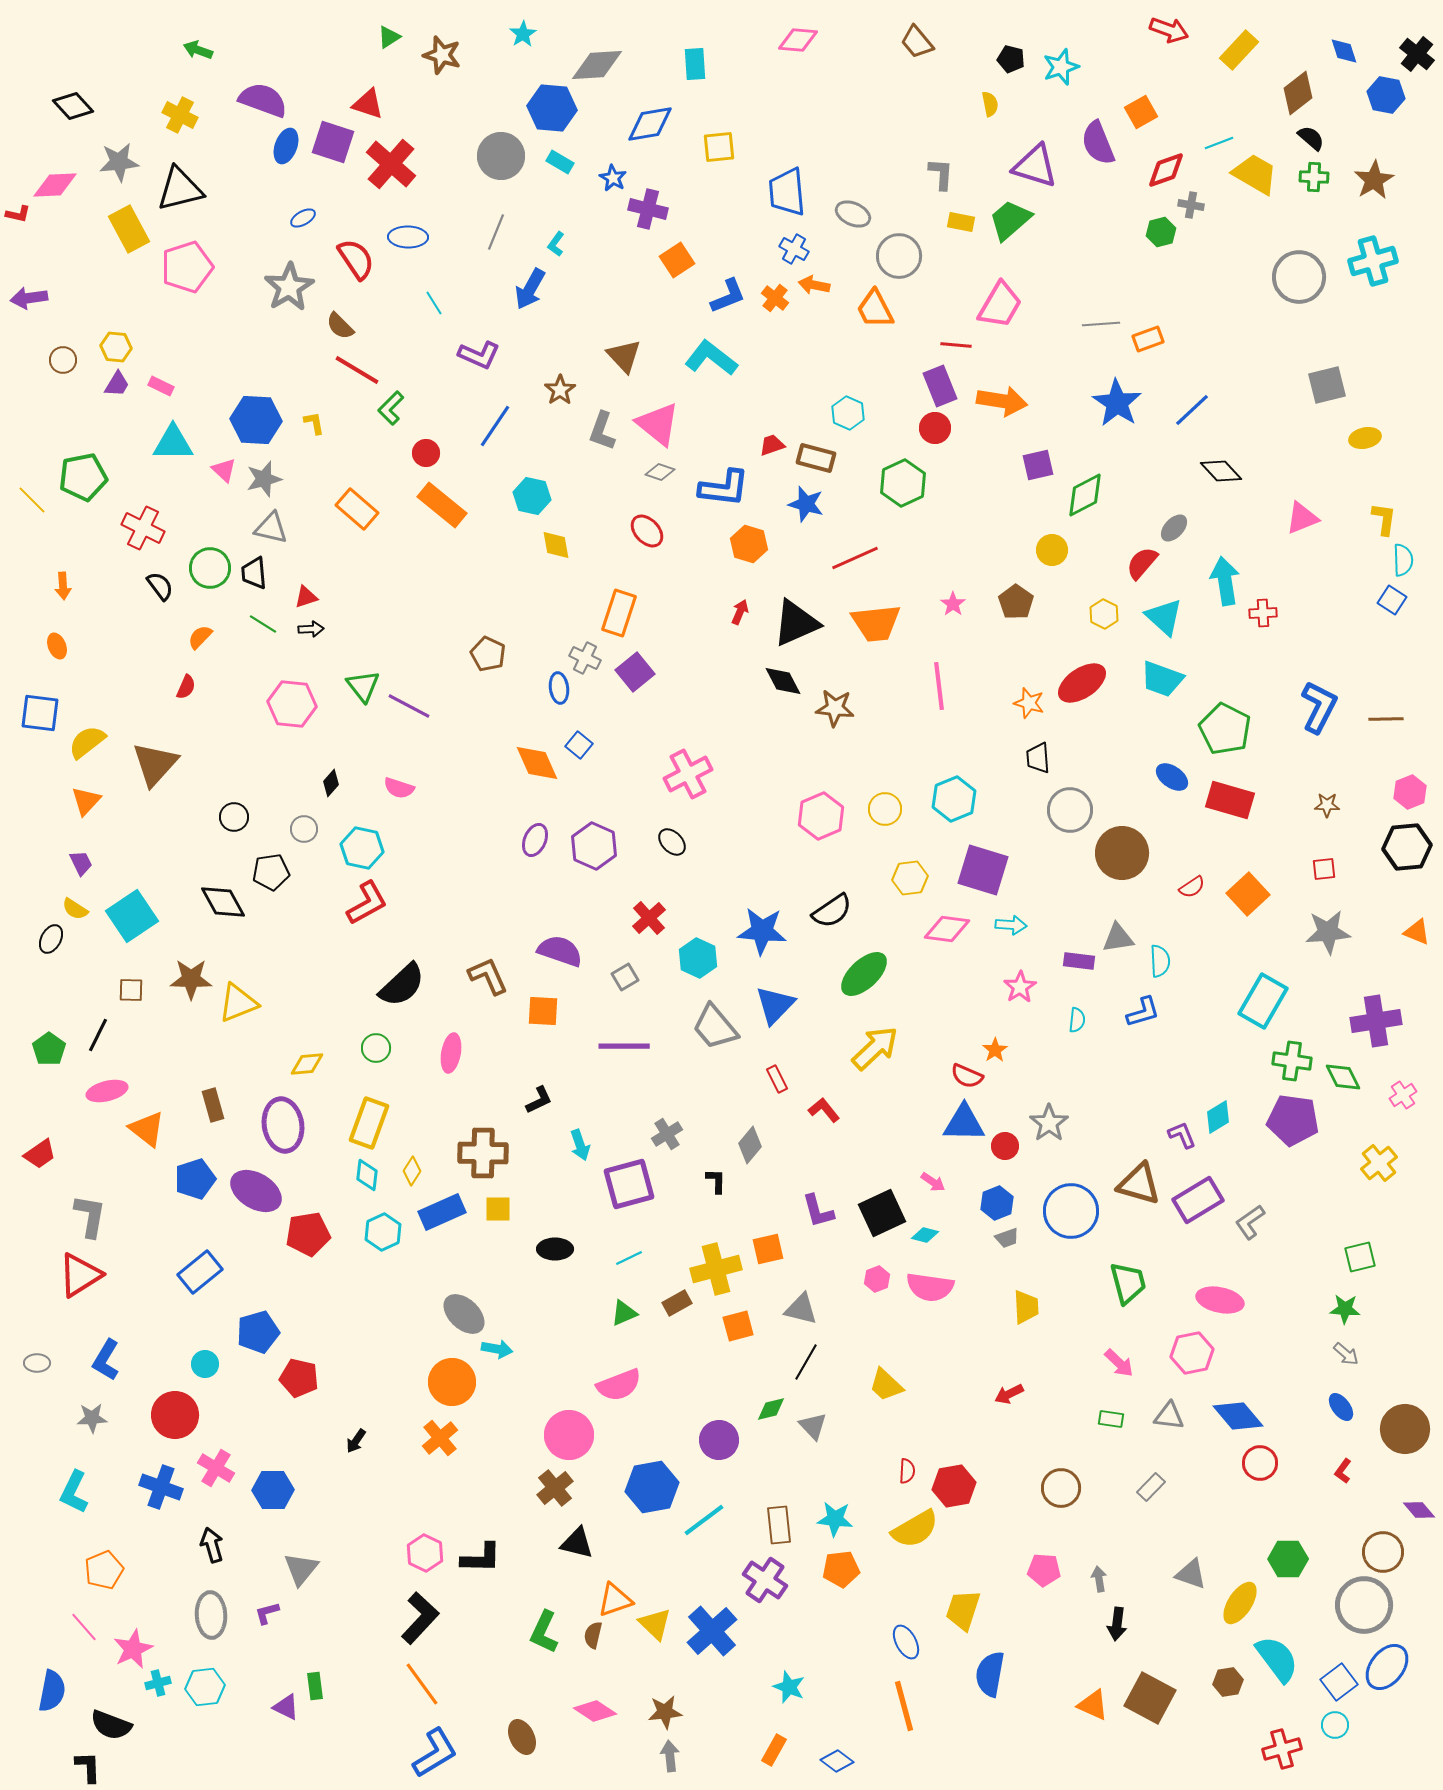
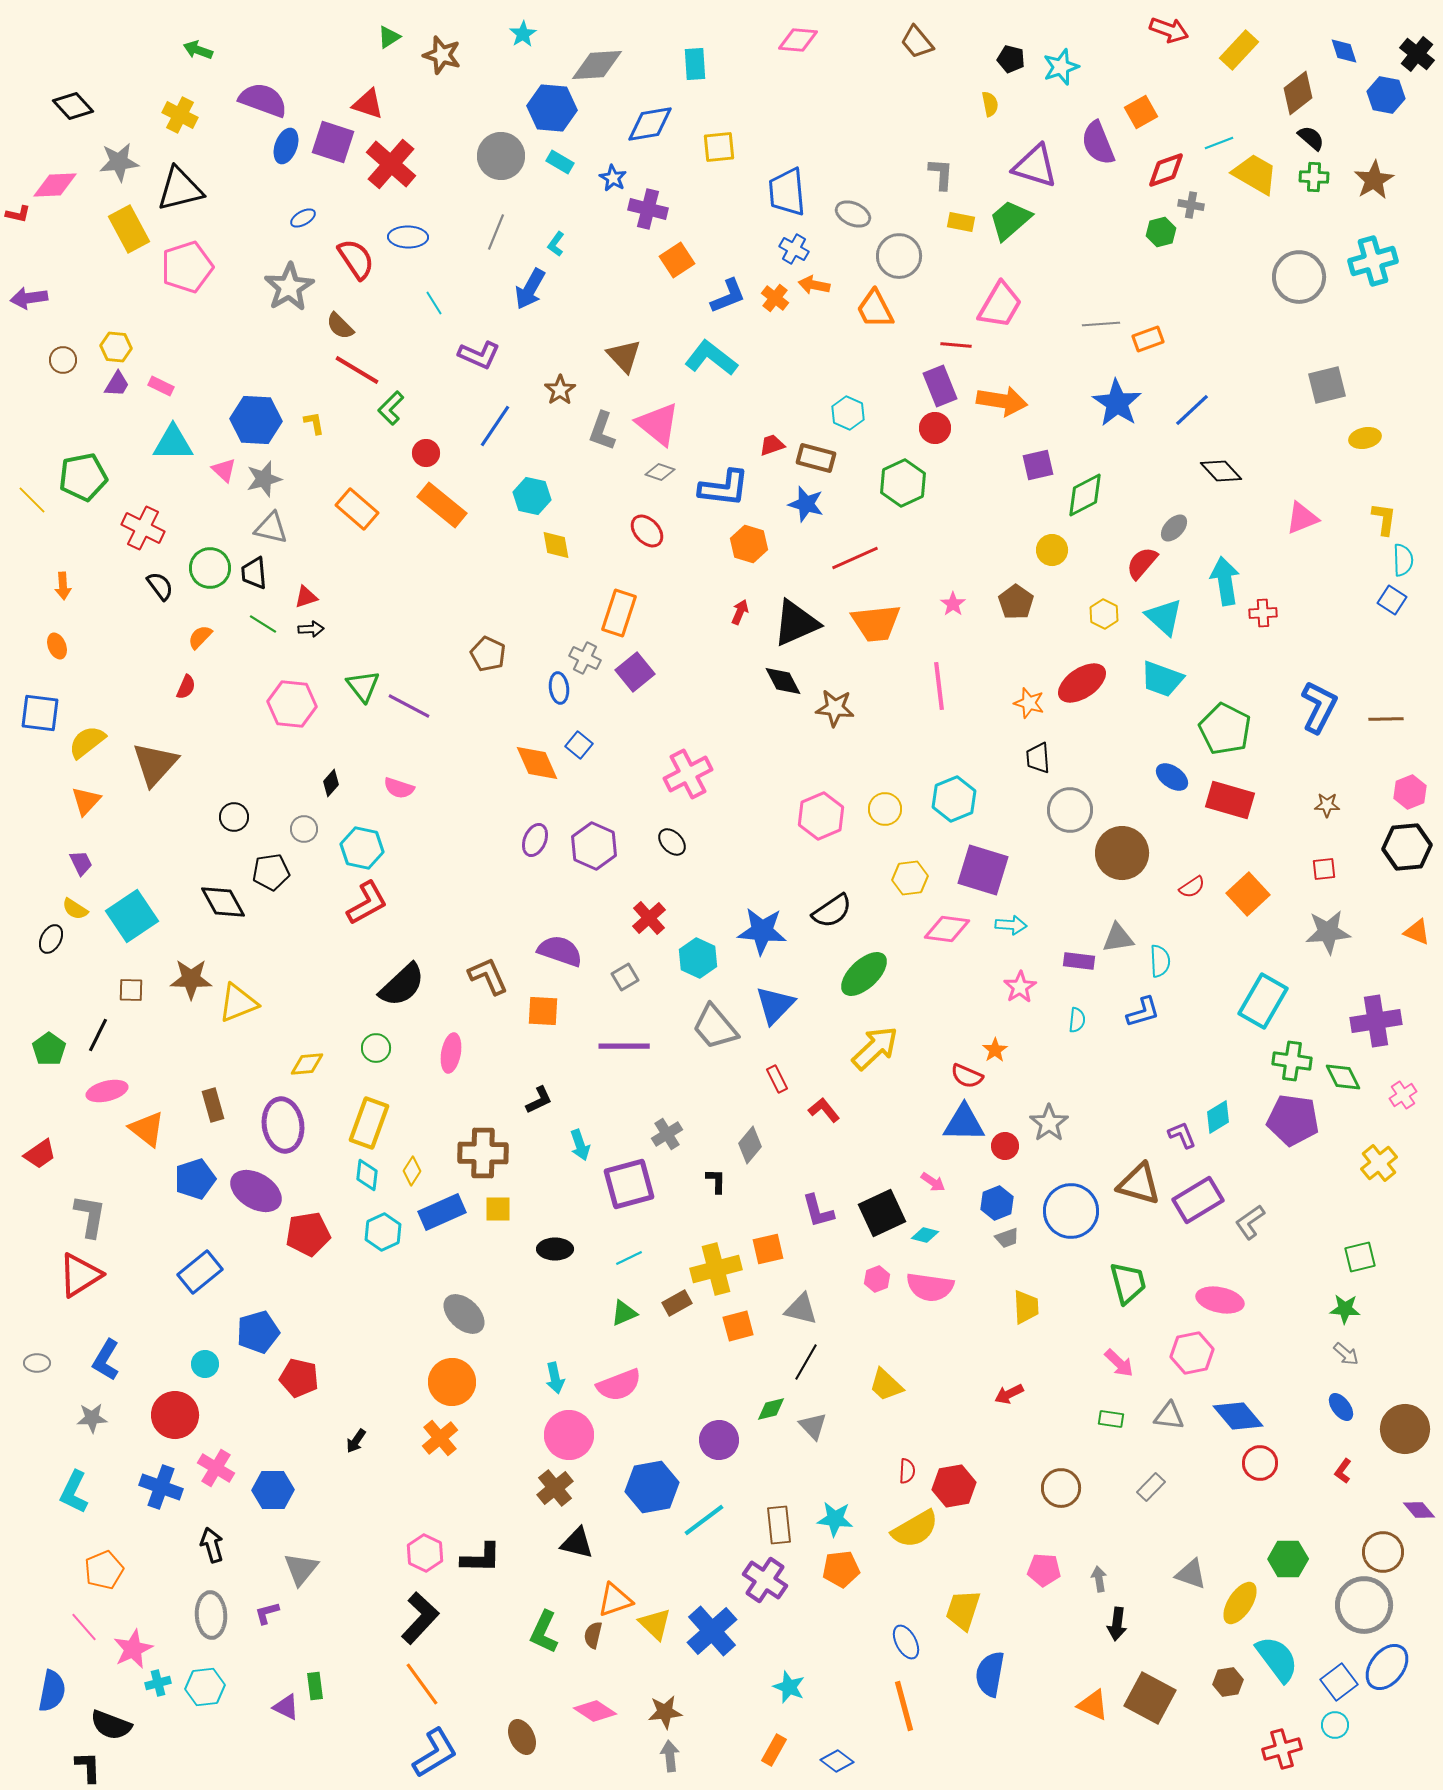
cyan arrow at (497, 1349): moved 58 px right, 29 px down; rotated 68 degrees clockwise
